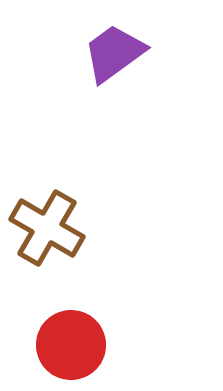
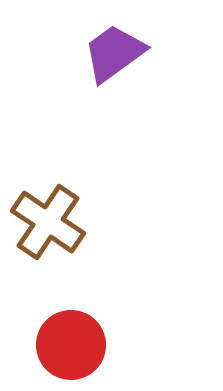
brown cross: moved 1 px right, 6 px up; rotated 4 degrees clockwise
